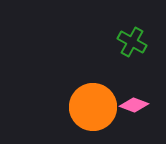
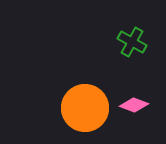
orange circle: moved 8 px left, 1 px down
